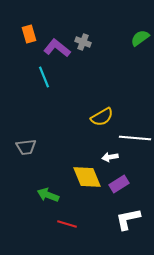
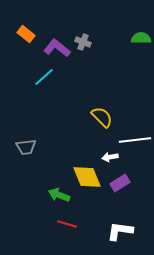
orange rectangle: moved 3 px left; rotated 36 degrees counterclockwise
green semicircle: moved 1 px right; rotated 36 degrees clockwise
cyan line: rotated 70 degrees clockwise
yellow semicircle: rotated 105 degrees counterclockwise
white line: moved 2 px down; rotated 12 degrees counterclockwise
purple rectangle: moved 1 px right, 1 px up
green arrow: moved 11 px right
white L-shape: moved 8 px left, 12 px down; rotated 20 degrees clockwise
